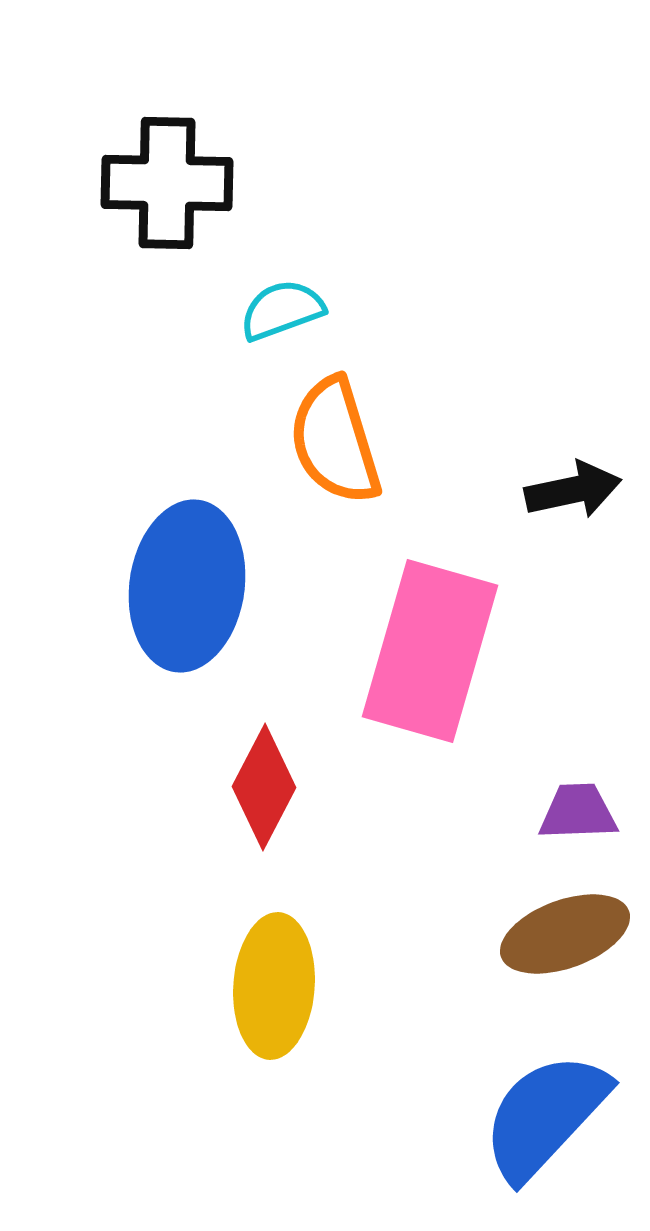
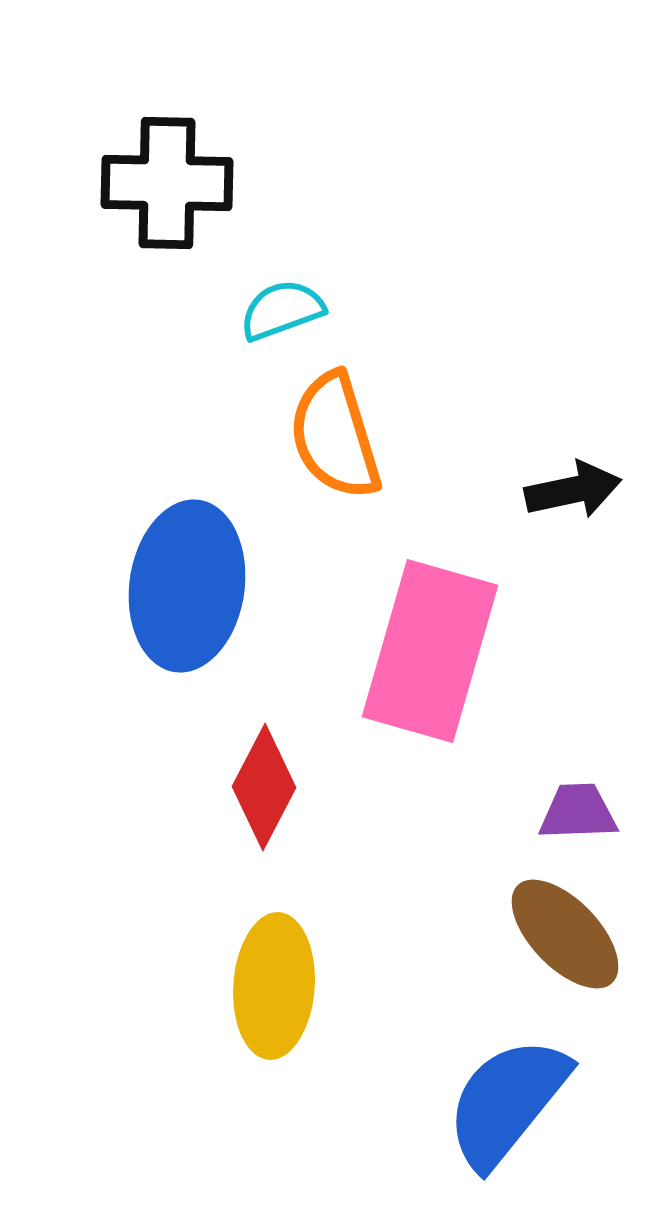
orange semicircle: moved 5 px up
brown ellipse: rotated 66 degrees clockwise
blue semicircle: moved 38 px left, 14 px up; rotated 4 degrees counterclockwise
